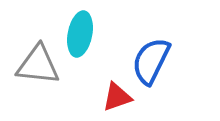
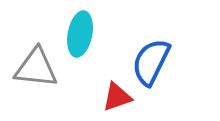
blue semicircle: moved 1 px down
gray triangle: moved 2 px left, 3 px down
